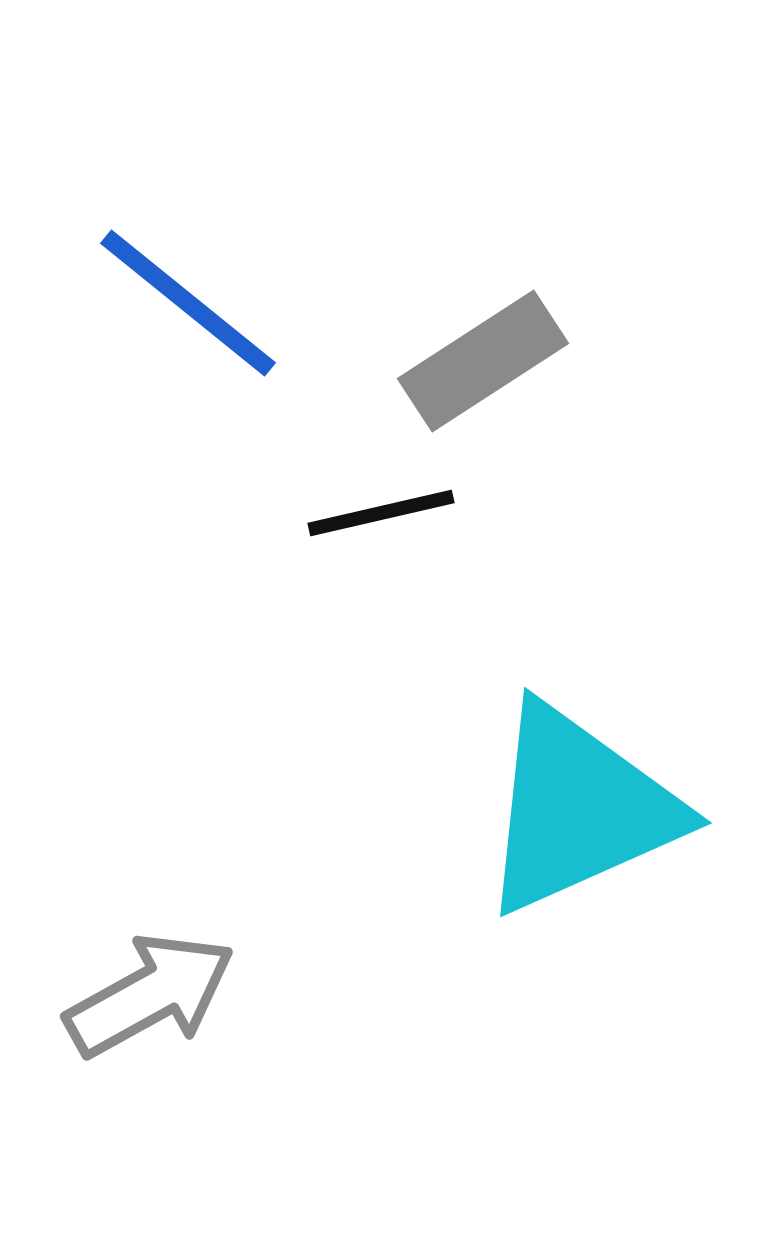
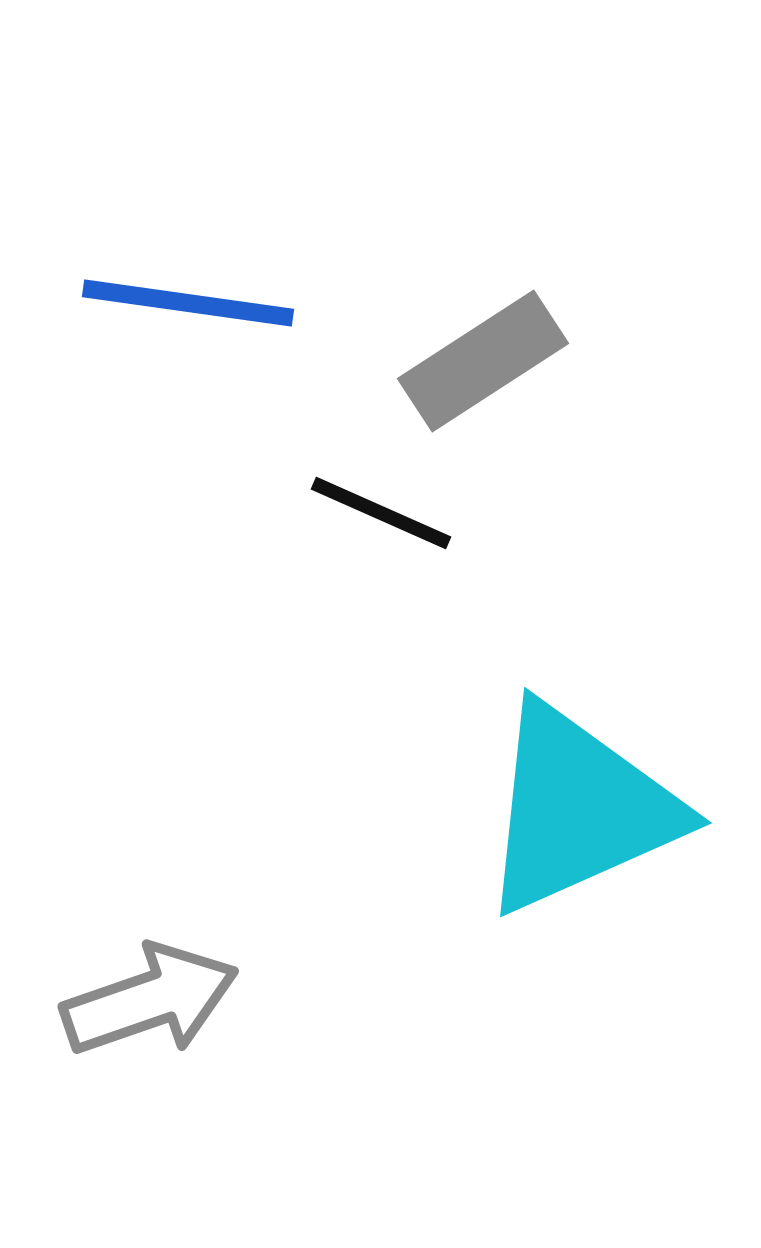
blue line: rotated 31 degrees counterclockwise
black line: rotated 37 degrees clockwise
gray arrow: moved 5 px down; rotated 10 degrees clockwise
